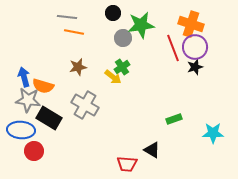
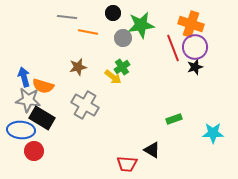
orange line: moved 14 px right
black rectangle: moved 7 px left
